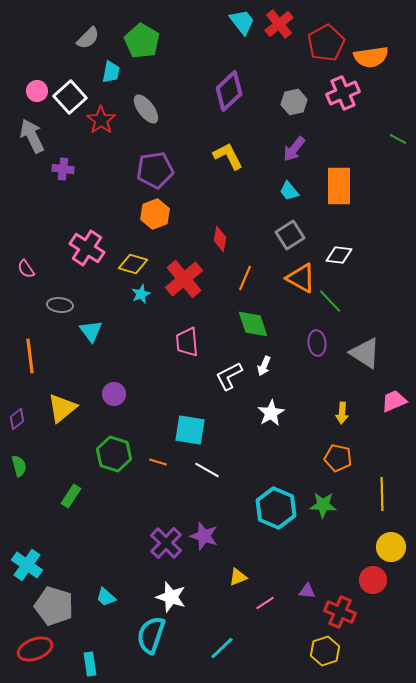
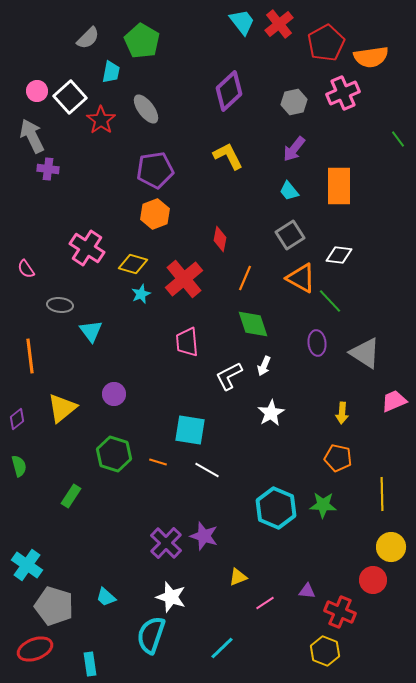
green line at (398, 139): rotated 24 degrees clockwise
purple cross at (63, 169): moved 15 px left
yellow hexagon at (325, 651): rotated 20 degrees counterclockwise
